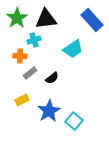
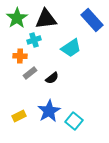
cyan trapezoid: moved 2 px left, 1 px up
yellow rectangle: moved 3 px left, 16 px down
